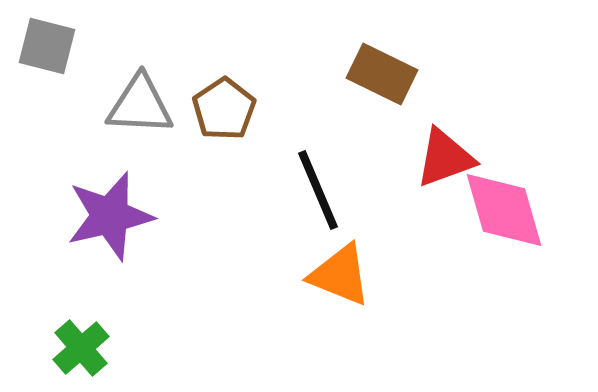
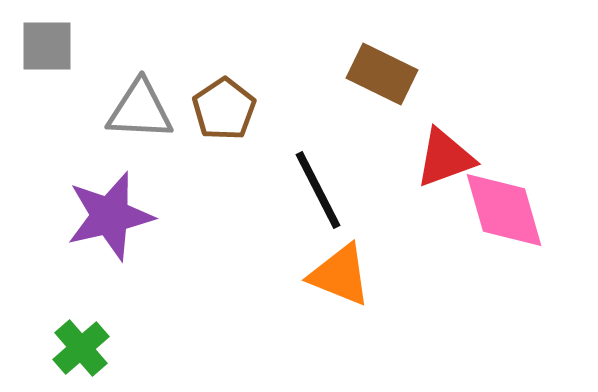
gray square: rotated 14 degrees counterclockwise
gray triangle: moved 5 px down
black line: rotated 4 degrees counterclockwise
